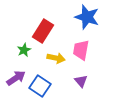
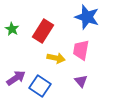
green star: moved 12 px left, 21 px up; rotated 16 degrees counterclockwise
